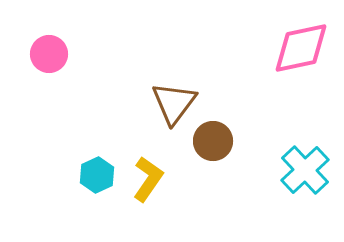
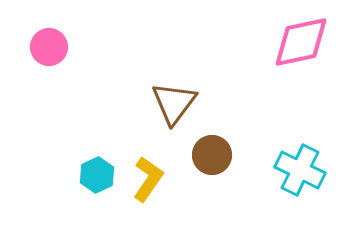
pink diamond: moved 6 px up
pink circle: moved 7 px up
brown circle: moved 1 px left, 14 px down
cyan cross: moved 5 px left; rotated 21 degrees counterclockwise
